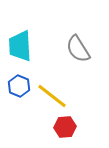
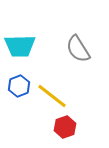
cyan trapezoid: rotated 88 degrees counterclockwise
blue hexagon: rotated 15 degrees clockwise
red hexagon: rotated 15 degrees counterclockwise
